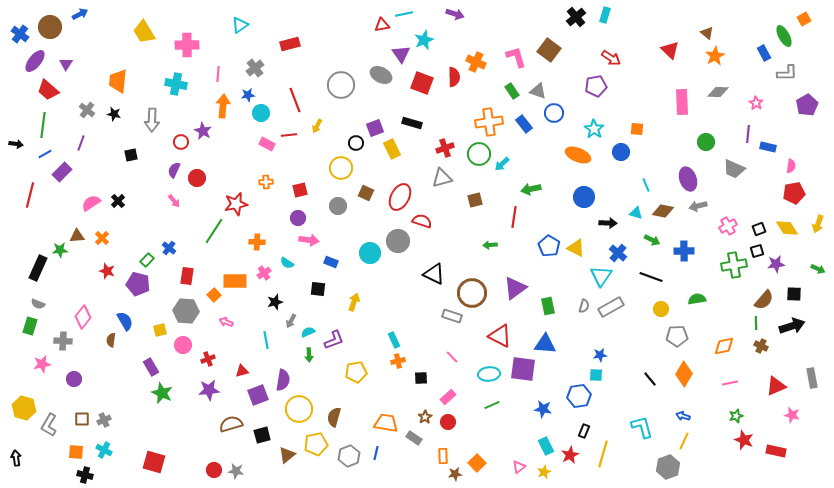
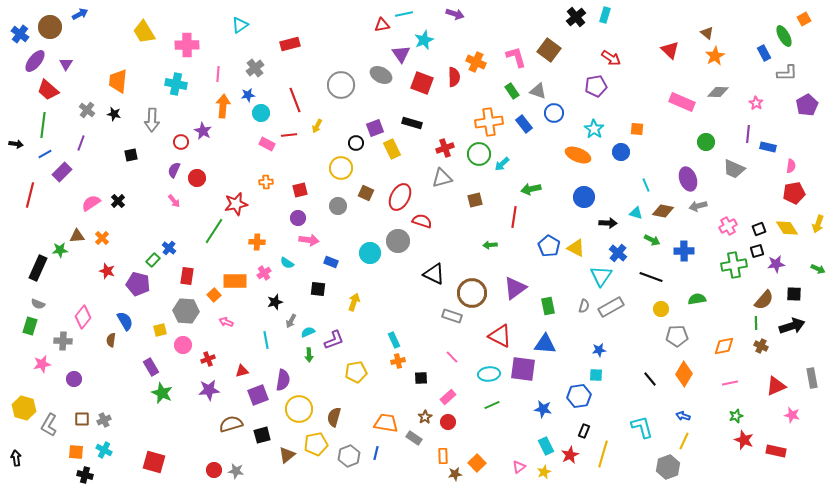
pink rectangle at (682, 102): rotated 65 degrees counterclockwise
green rectangle at (147, 260): moved 6 px right
blue star at (600, 355): moved 1 px left, 5 px up
